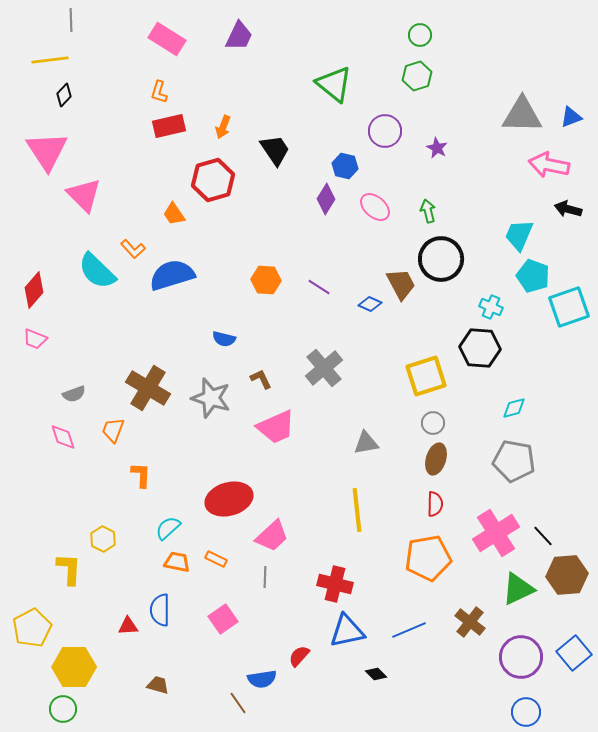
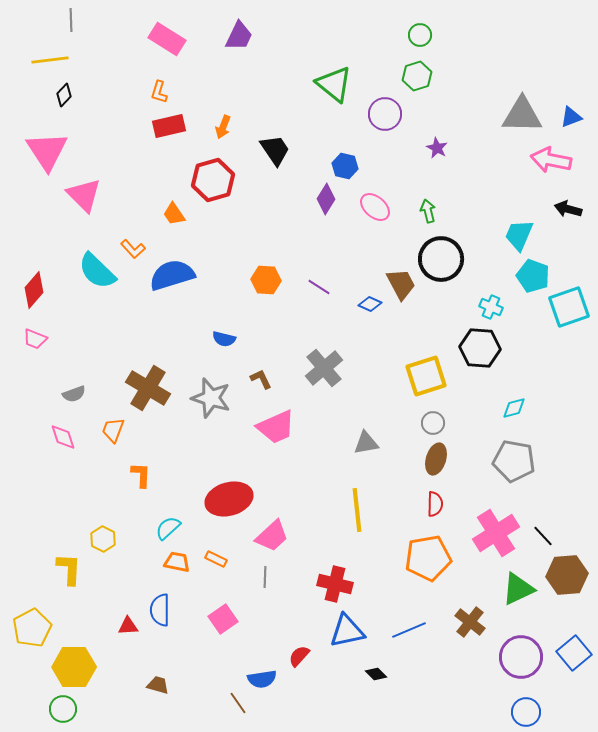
purple circle at (385, 131): moved 17 px up
pink arrow at (549, 165): moved 2 px right, 5 px up
